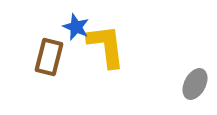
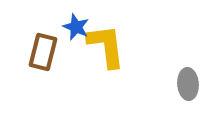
brown rectangle: moved 6 px left, 5 px up
gray ellipse: moved 7 px left; rotated 32 degrees counterclockwise
